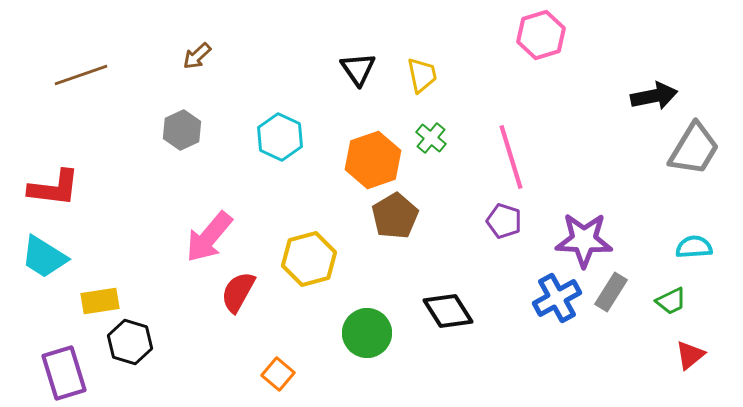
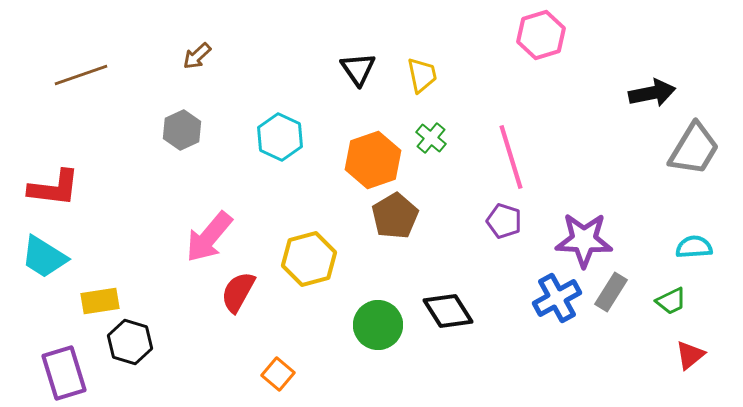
black arrow: moved 2 px left, 3 px up
green circle: moved 11 px right, 8 px up
